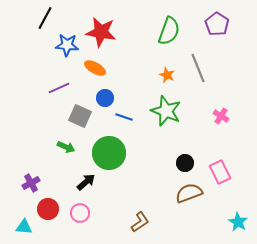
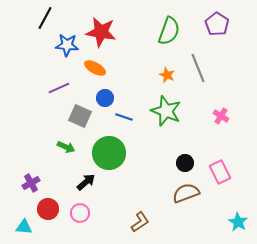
brown semicircle: moved 3 px left
